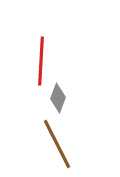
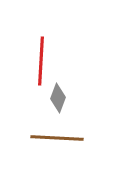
brown line: moved 6 px up; rotated 60 degrees counterclockwise
